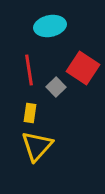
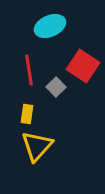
cyan ellipse: rotated 12 degrees counterclockwise
red square: moved 2 px up
yellow rectangle: moved 3 px left, 1 px down
